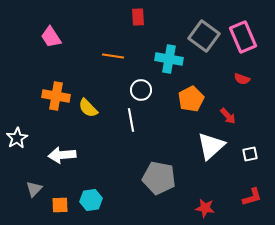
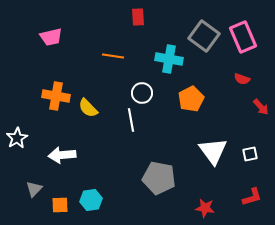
pink trapezoid: rotated 70 degrees counterclockwise
white circle: moved 1 px right, 3 px down
red arrow: moved 33 px right, 9 px up
white triangle: moved 2 px right, 5 px down; rotated 24 degrees counterclockwise
